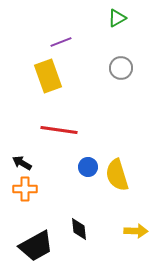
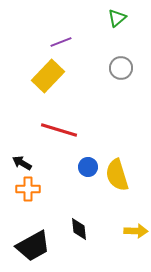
green triangle: rotated 12 degrees counterclockwise
yellow rectangle: rotated 64 degrees clockwise
red line: rotated 9 degrees clockwise
orange cross: moved 3 px right
black trapezoid: moved 3 px left
